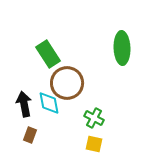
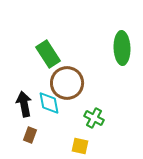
yellow square: moved 14 px left, 2 px down
